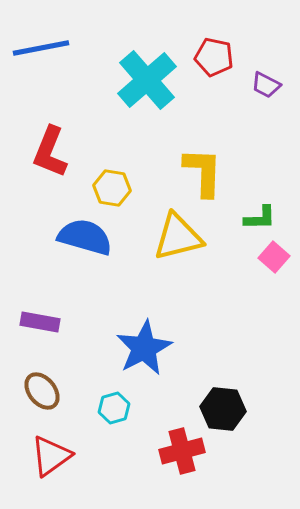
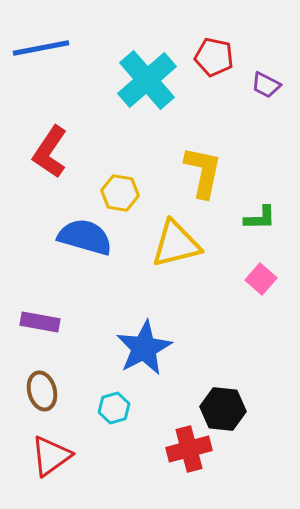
red L-shape: rotated 12 degrees clockwise
yellow L-shape: rotated 10 degrees clockwise
yellow hexagon: moved 8 px right, 5 px down
yellow triangle: moved 2 px left, 7 px down
pink square: moved 13 px left, 22 px down
brown ellipse: rotated 24 degrees clockwise
red cross: moved 7 px right, 2 px up
